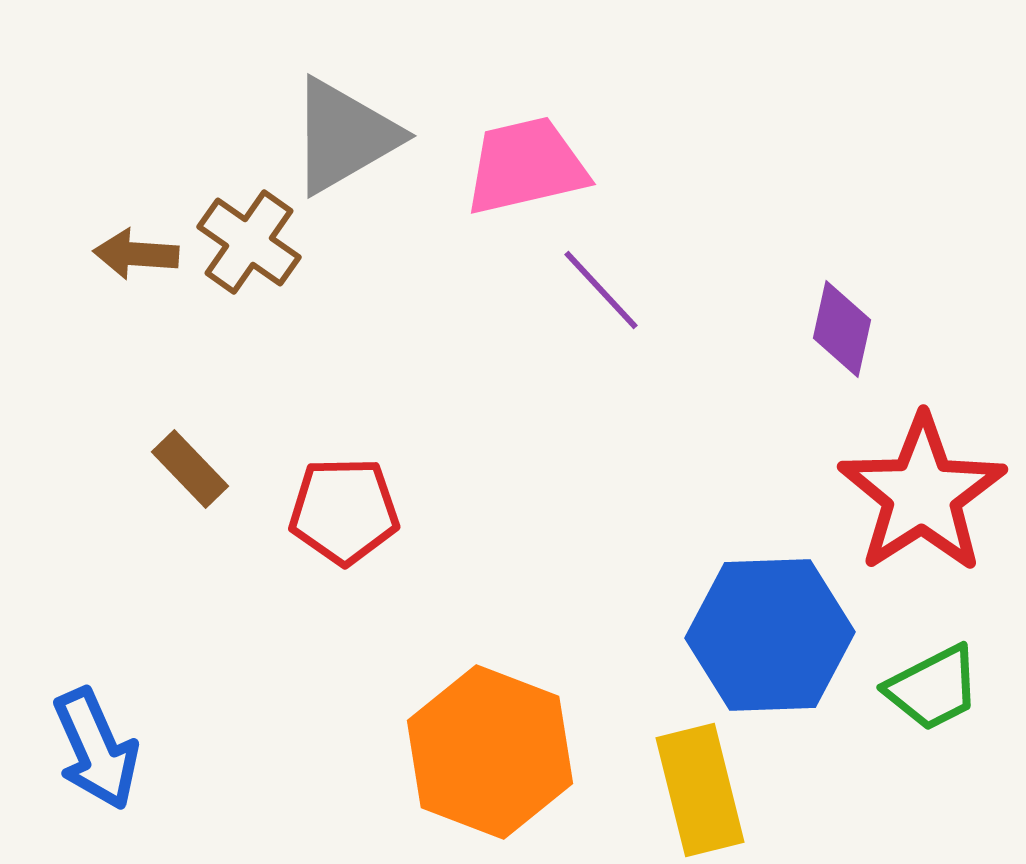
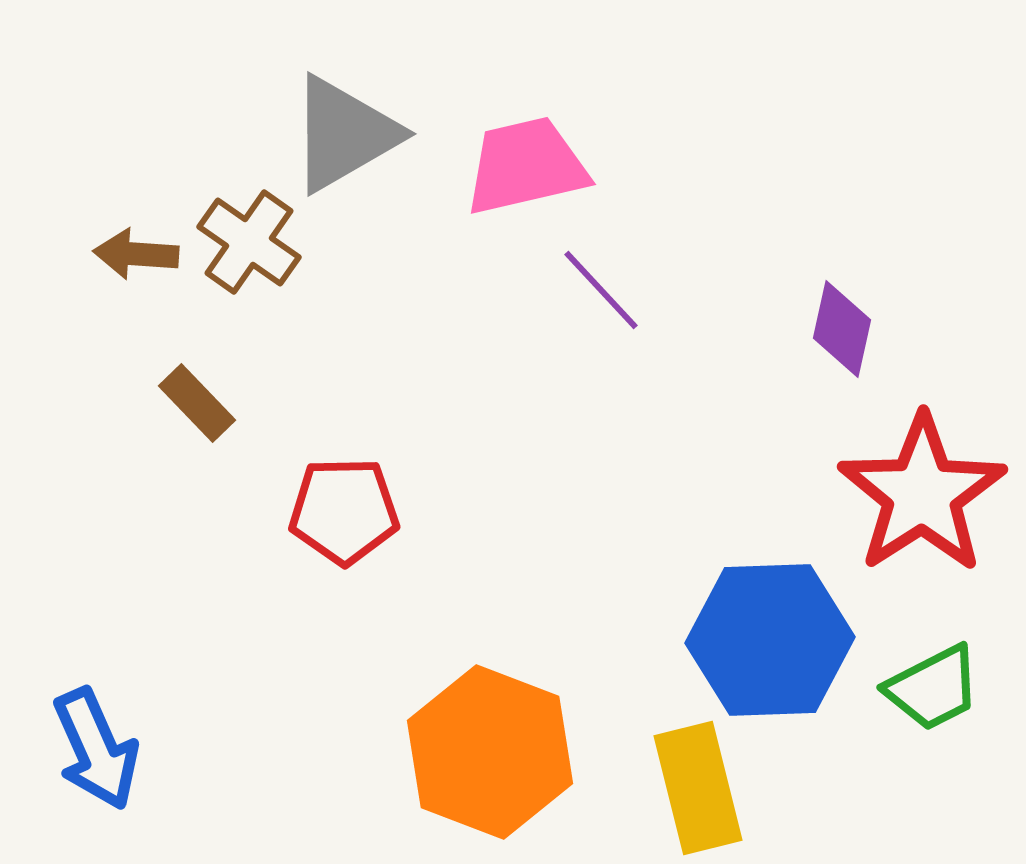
gray triangle: moved 2 px up
brown rectangle: moved 7 px right, 66 px up
blue hexagon: moved 5 px down
yellow rectangle: moved 2 px left, 2 px up
